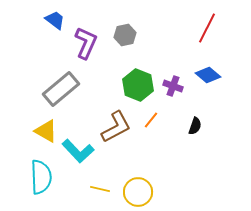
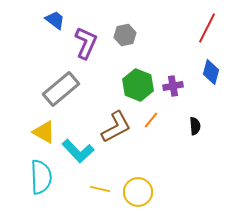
blue diamond: moved 3 px right, 3 px up; rotated 65 degrees clockwise
purple cross: rotated 30 degrees counterclockwise
black semicircle: rotated 24 degrees counterclockwise
yellow triangle: moved 2 px left, 1 px down
